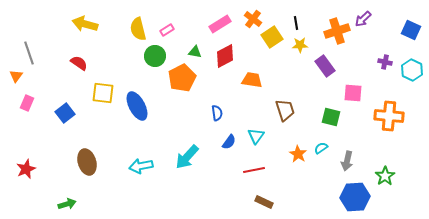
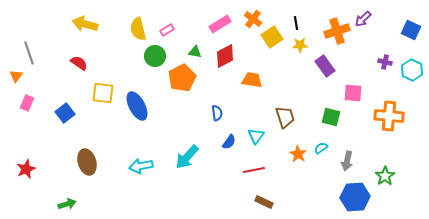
brown trapezoid at (285, 110): moved 7 px down
